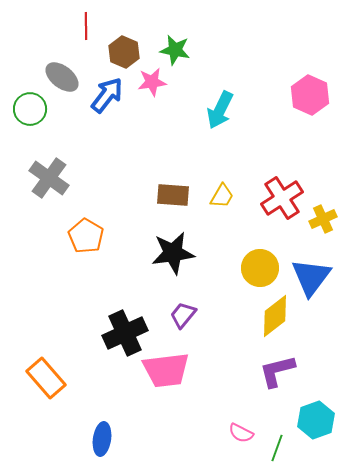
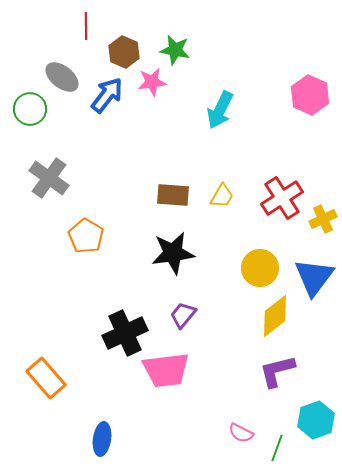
blue triangle: moved 3 px right
